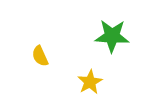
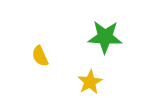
green star: moved 7 px left, 1 px down
